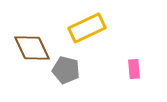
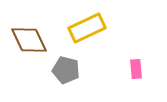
brown diamond: moved 3 px left, 8 px up
pink rectangle: moved 2 px right
